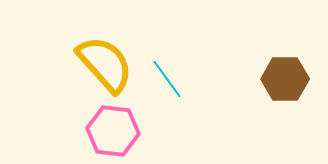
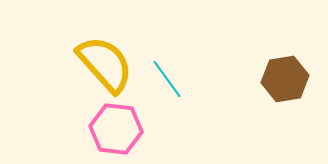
brown hexagon: rotated 9 degrees counterclockwise
pink hexagon: moved 3 px right, 2 px up
